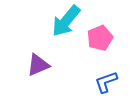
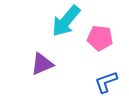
pink pentagon: rotated 30 degrees clockwise
purple triangle: moved 4 px right, 1 px up
